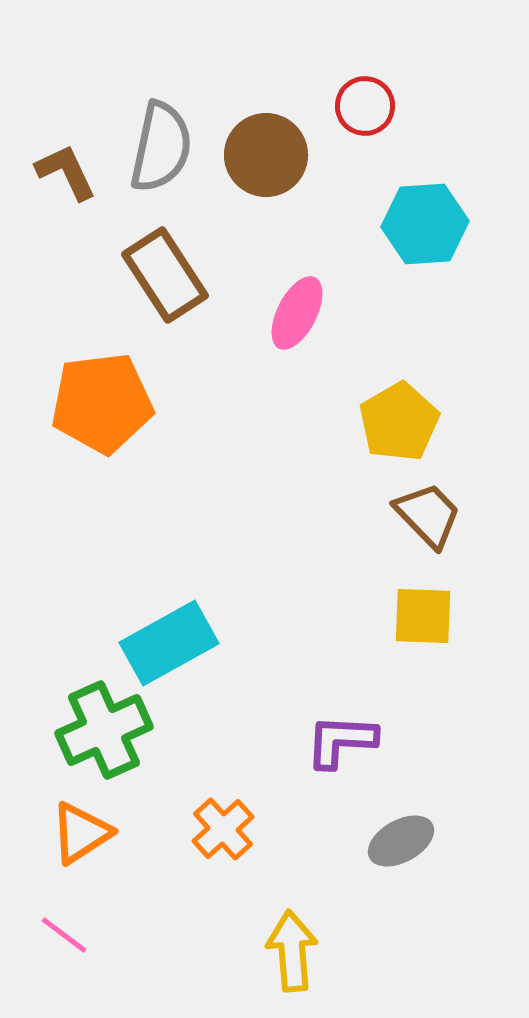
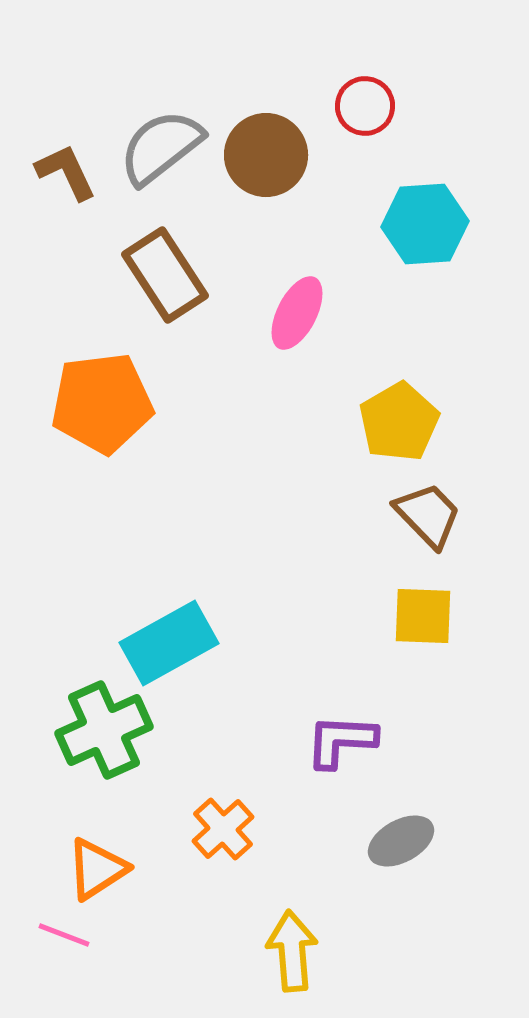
gray semicircle: rotated 140 degrees counterclockwise
orange triangle: moved 16 px right, 36 px down
pink line: rotated 16 degrees counterclockwise
